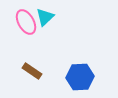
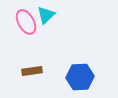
cyan triangle: moved 1 px right, 2 px up
brown rectangle: rotated 42 degrees counterclockwise
